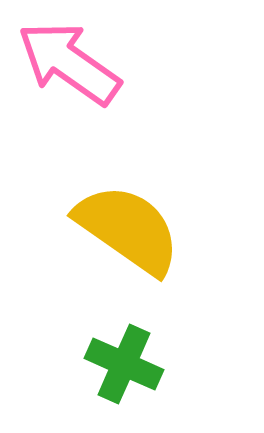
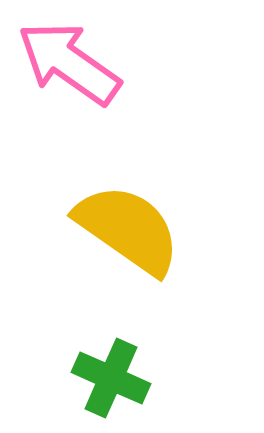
green cross: moved 13 px left, 14 px down
